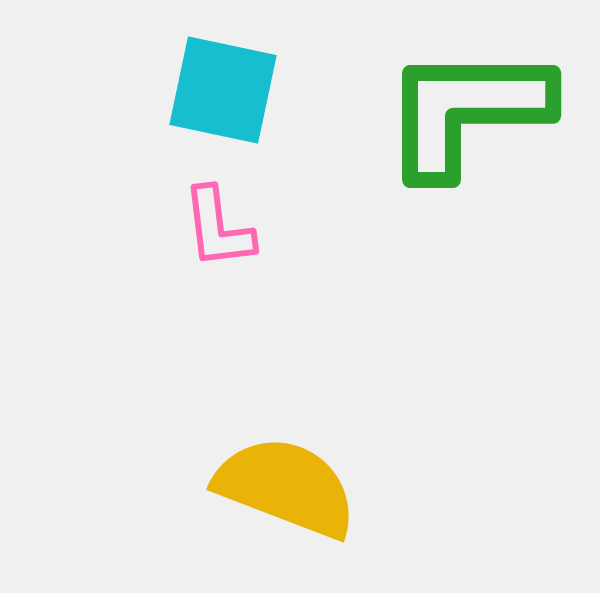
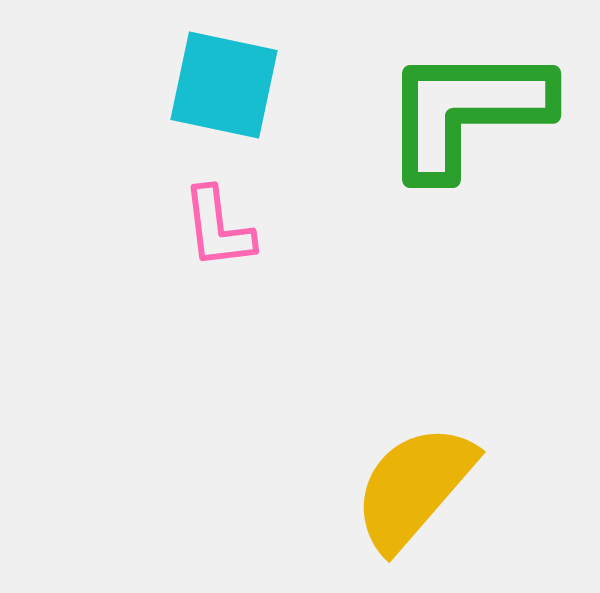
cyan square: moved 1 px right, 5 px up
yellow semicircle: moved 128 px right; rotated 70 degrees counterclockwise
